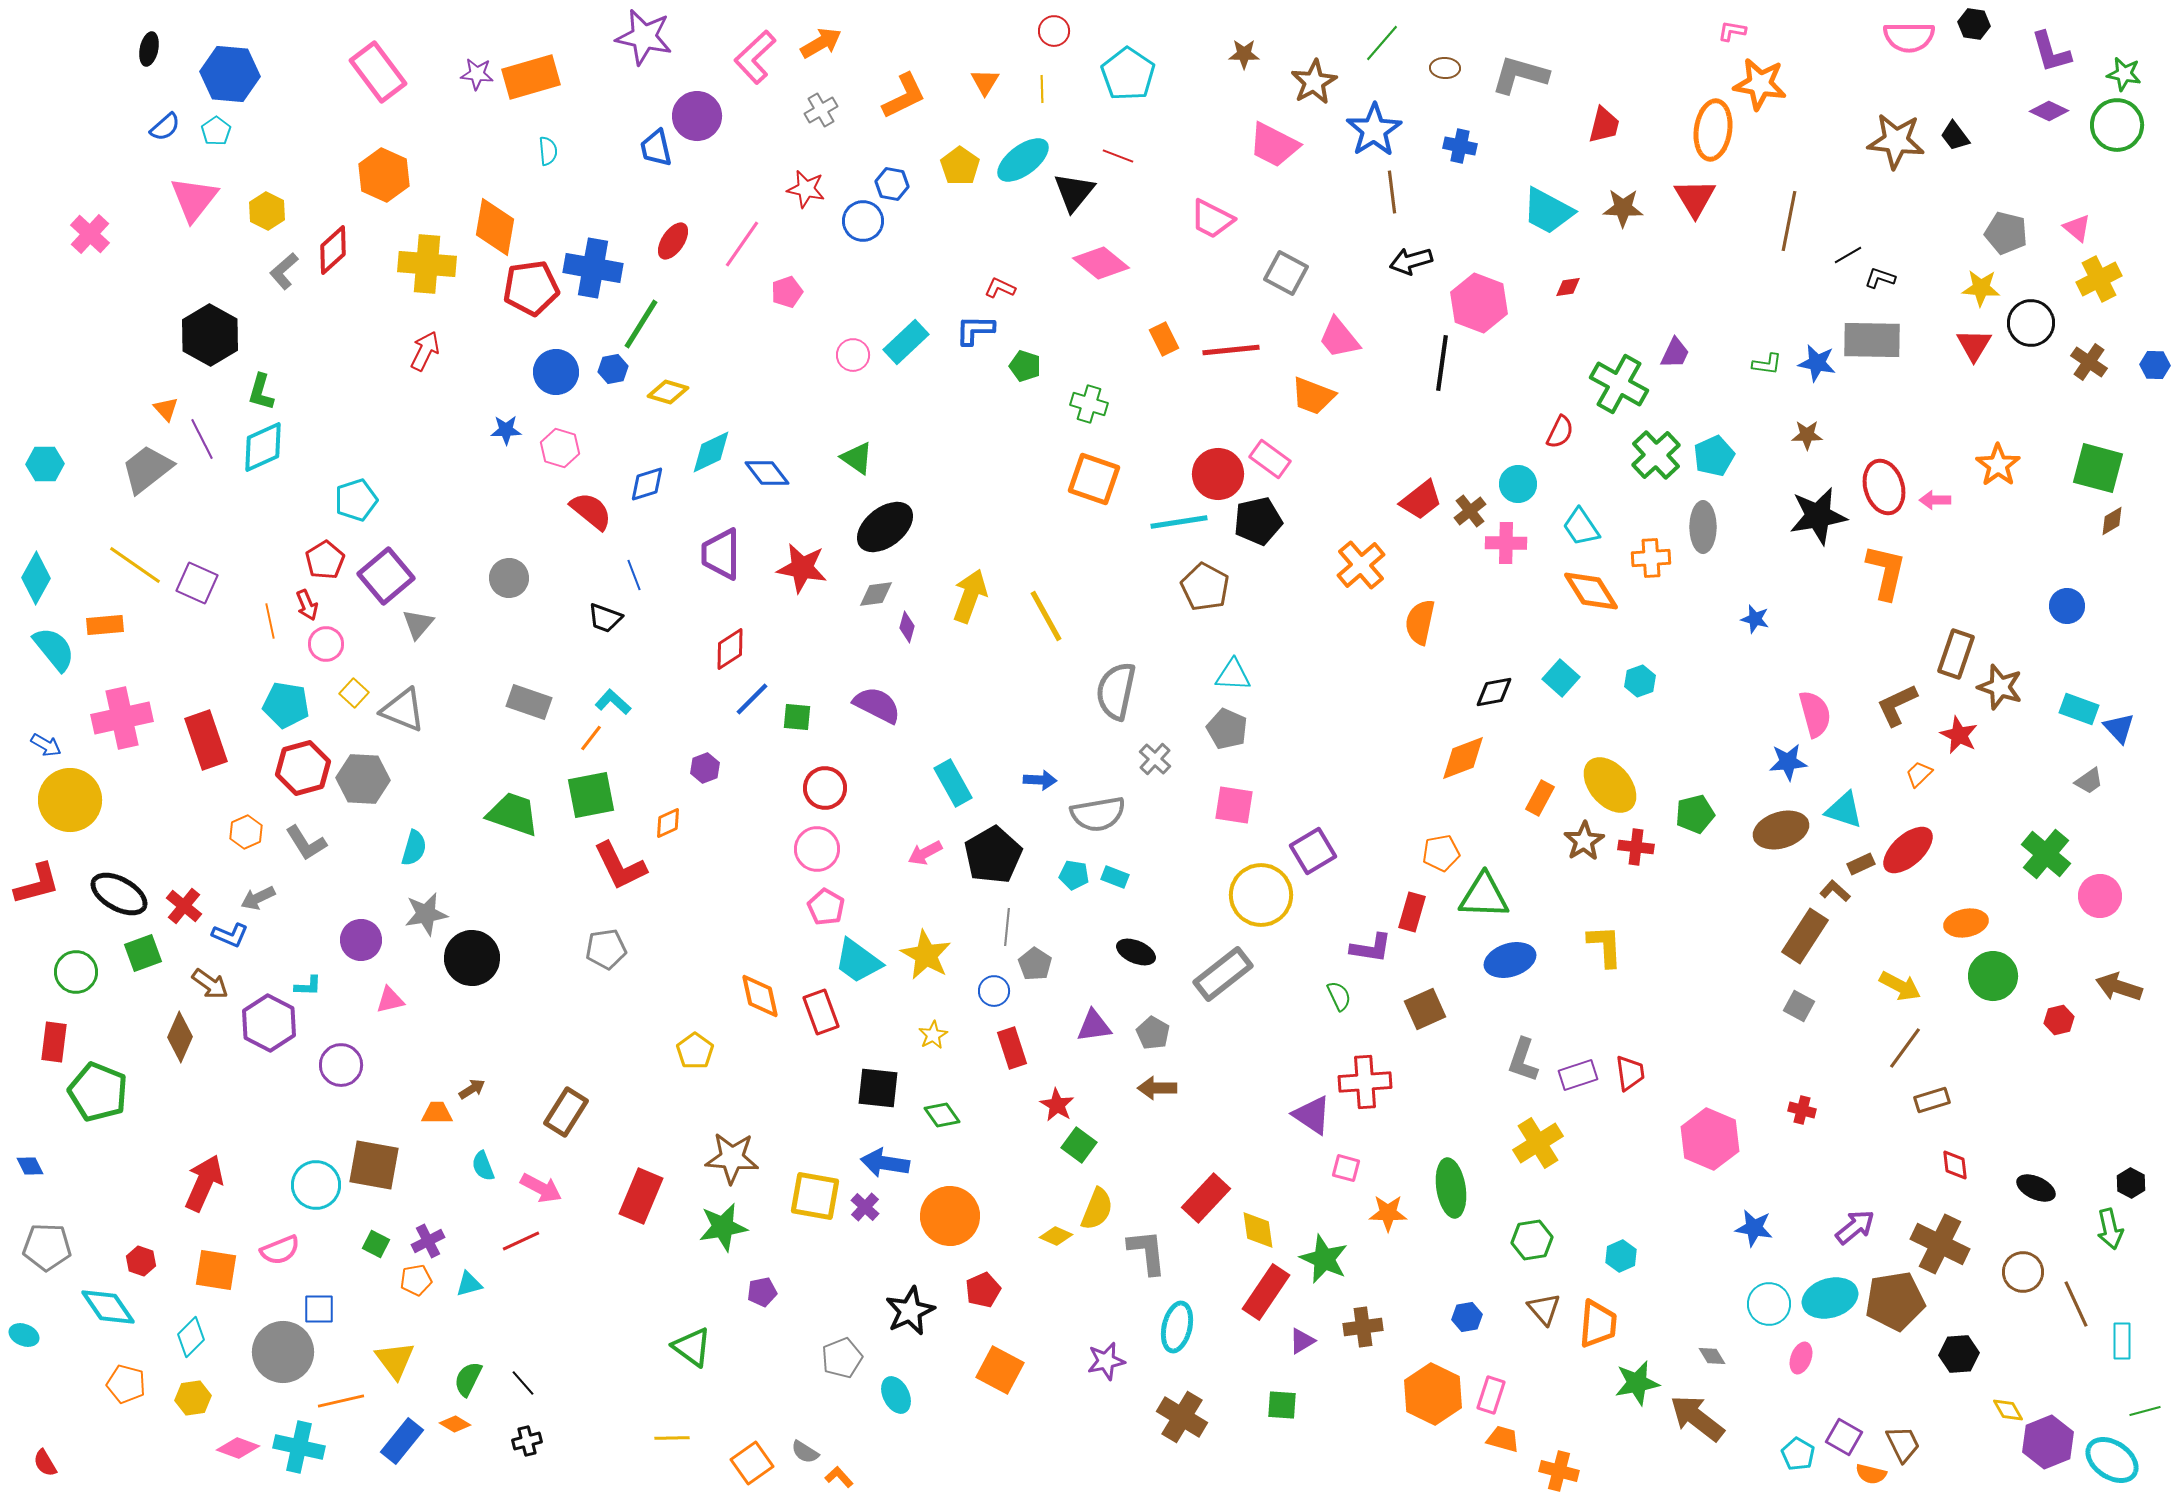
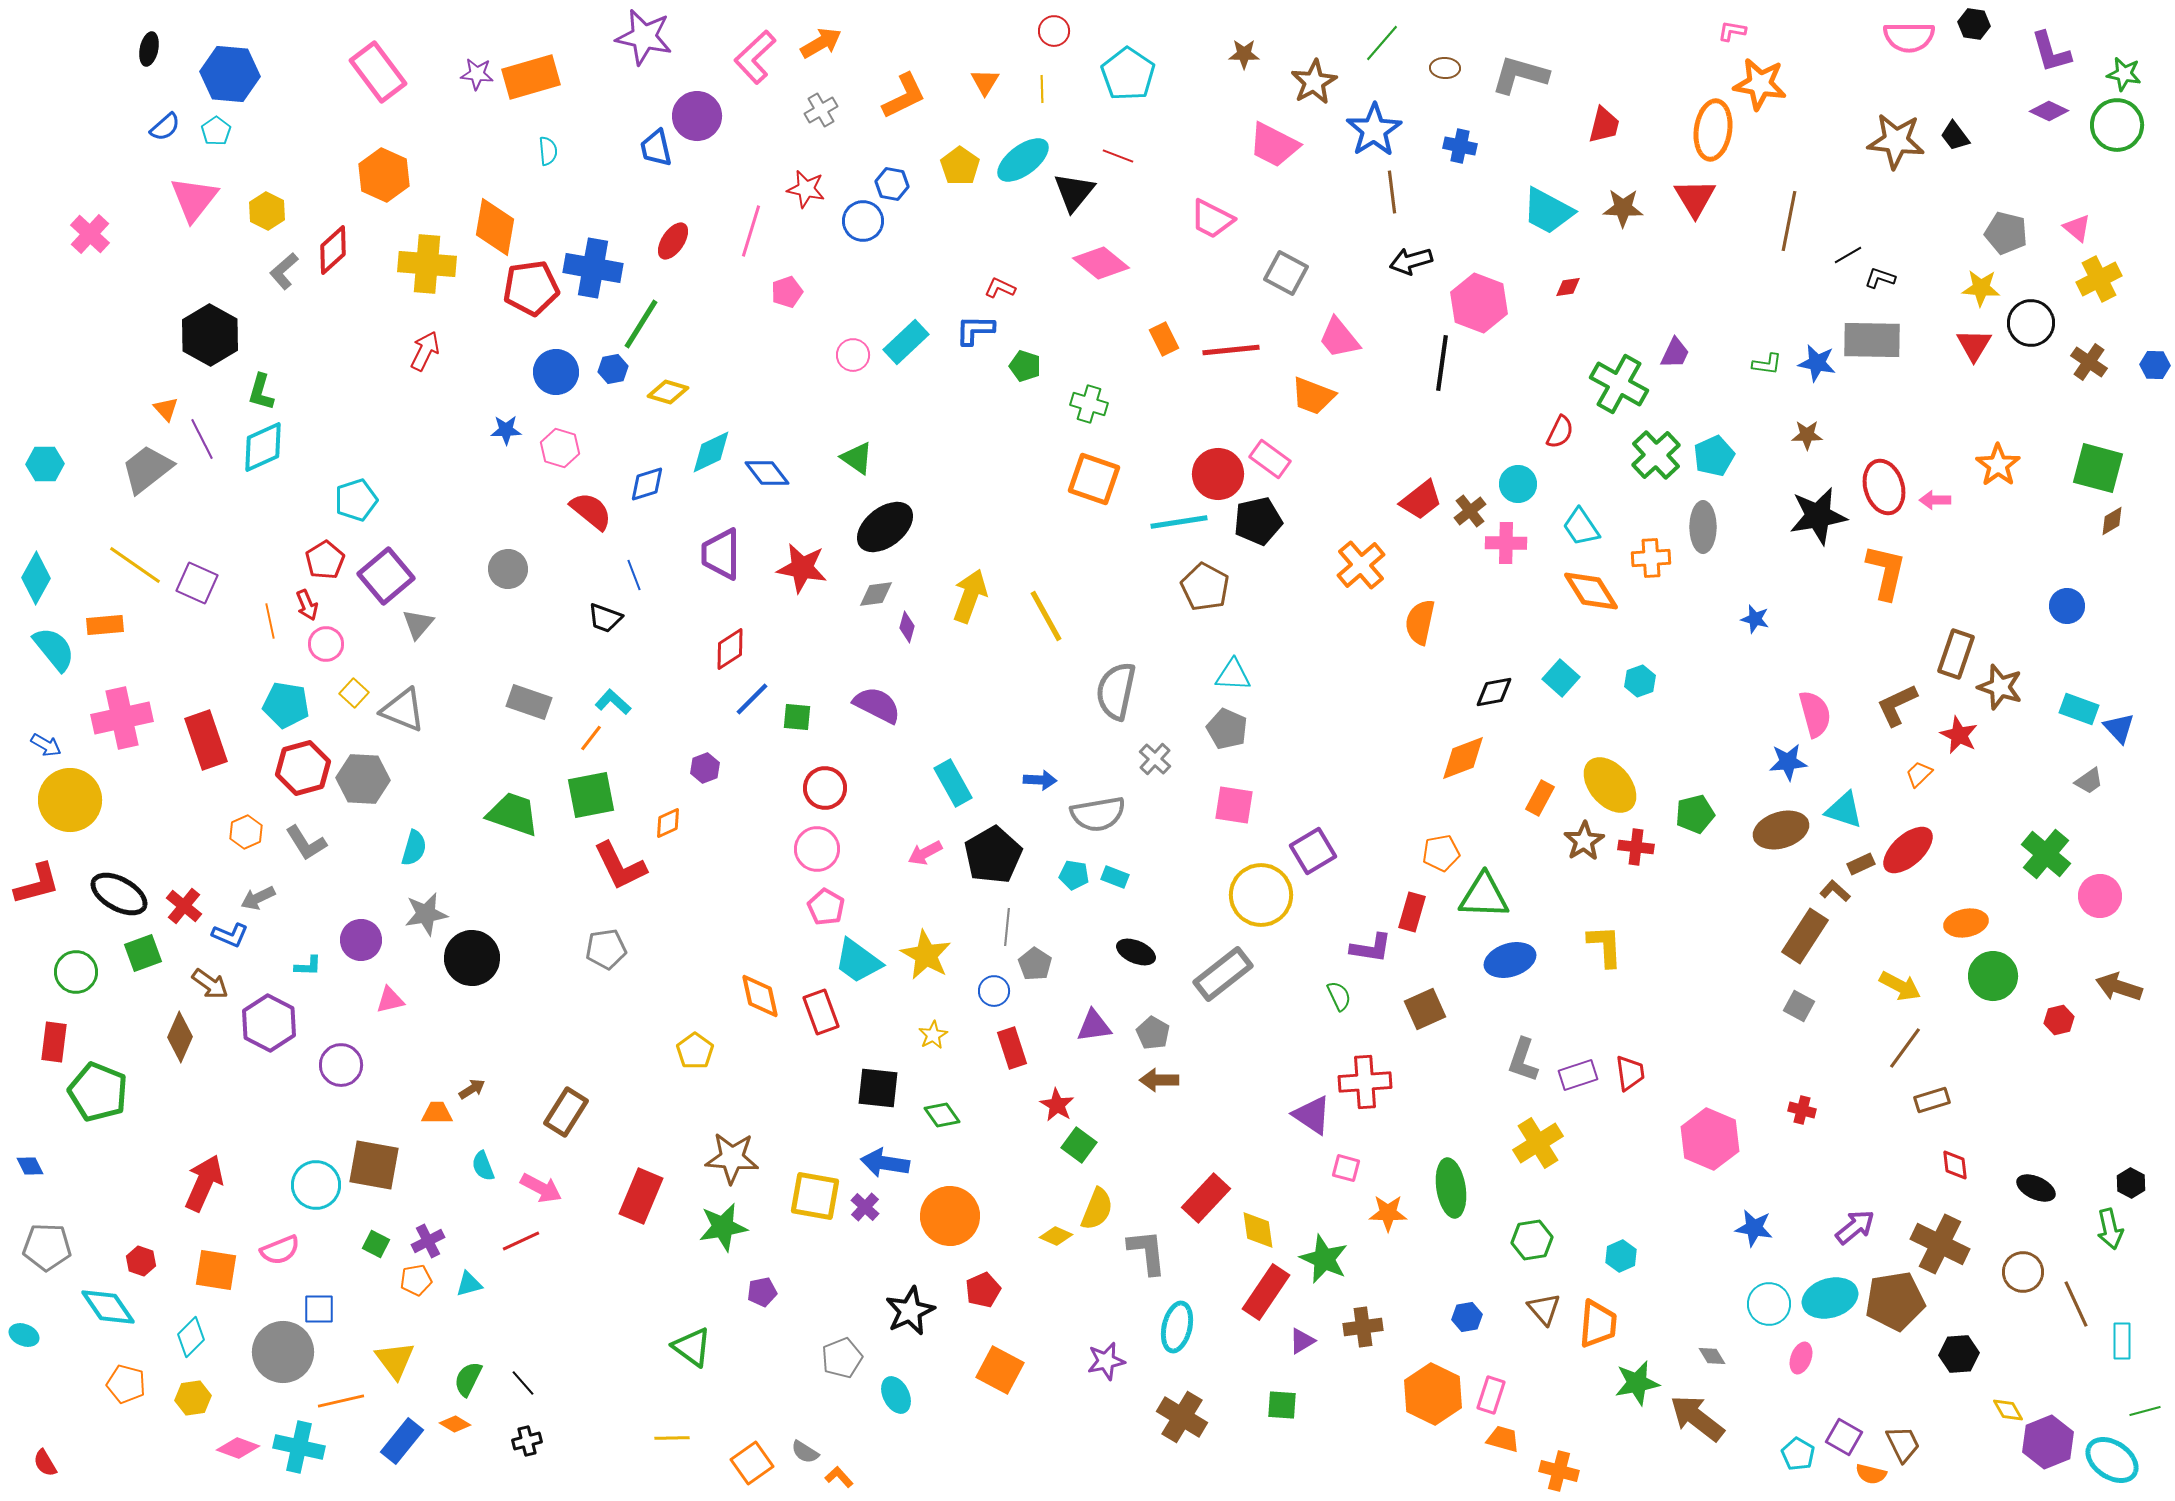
pink line at (742, 244): moved 9 px right, 13 px up; rotated 18 degrees counterclockwise
gray circle at (509, 578): moved 1 px left, 9 px up
cyan L-shape at (308, 986): moved 20 px up
brown arrow at (1157, 1088): moved 2 px right, 8 px up
